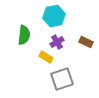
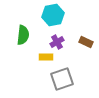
cyan hexagon: moved 1 px left, 1 px up
green semicircle: moved 1 px left
yellow rectangle: rotated 32 degrees counterclockwise
